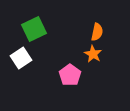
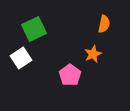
orange semicircle: moved 7 px right, 8 px up
orange star: rotated 18 degrees clockwise
